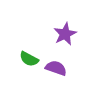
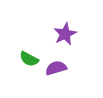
purple semicircle: rotated 35 degrees counterclockwise
